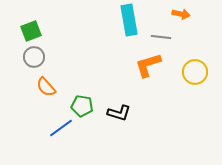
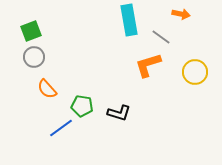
gray line: rotated 30 degrees clockwise
orange semicircle: moved 1 px right, 2 px down
